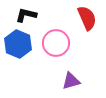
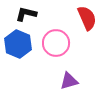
black L-shape: moved 1 px up
purple triangle: moved 2 px left
